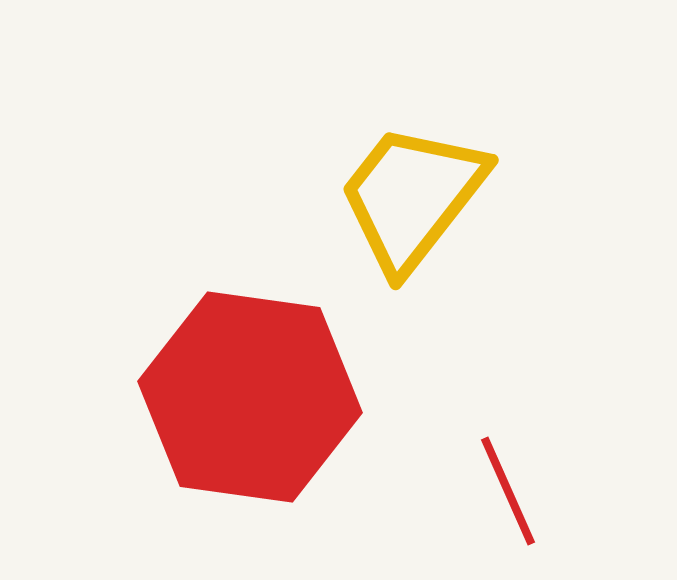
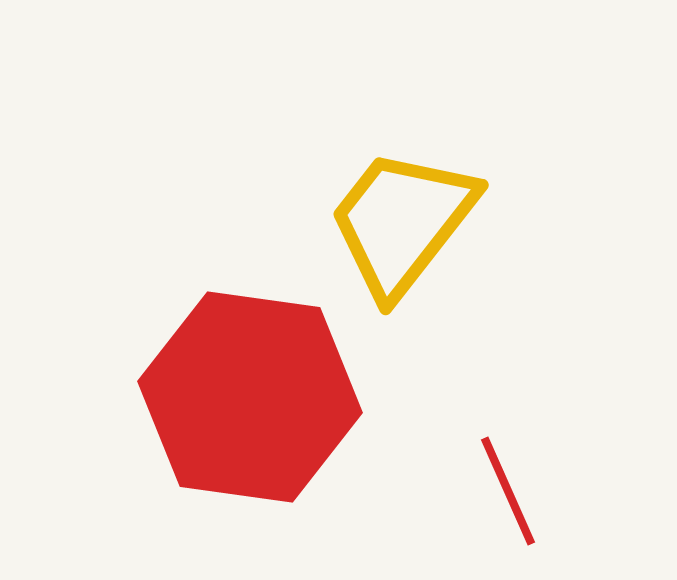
yellow trapezoid: moved 10 px left, 25 px down
